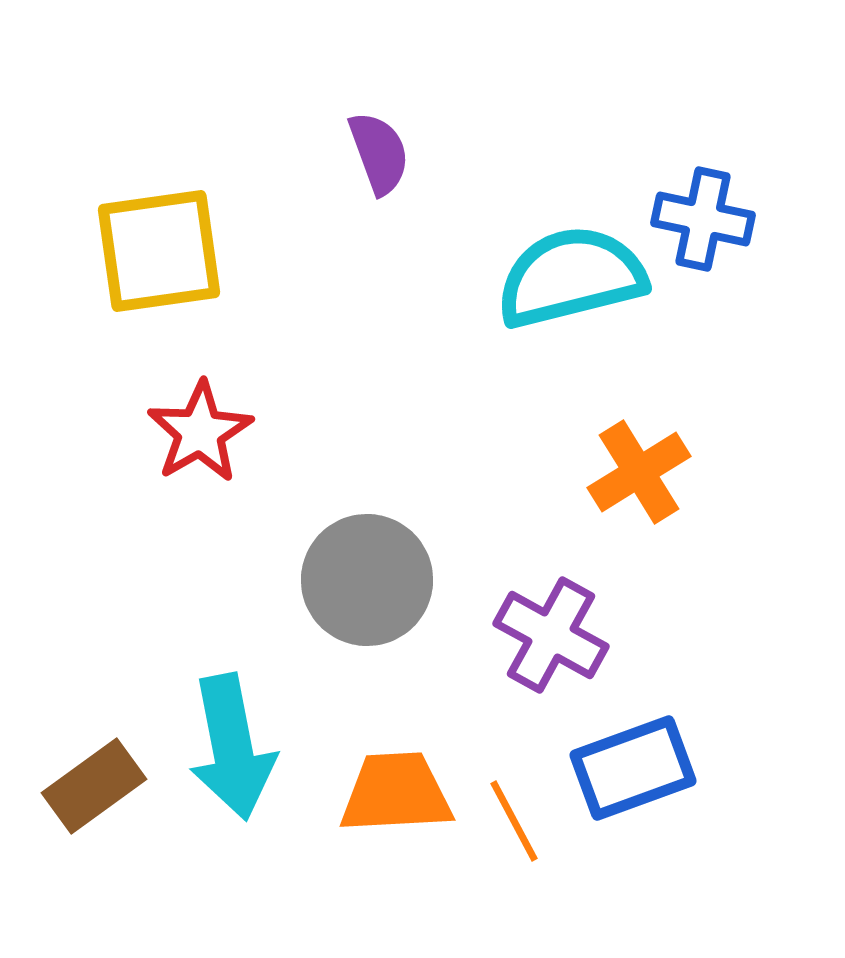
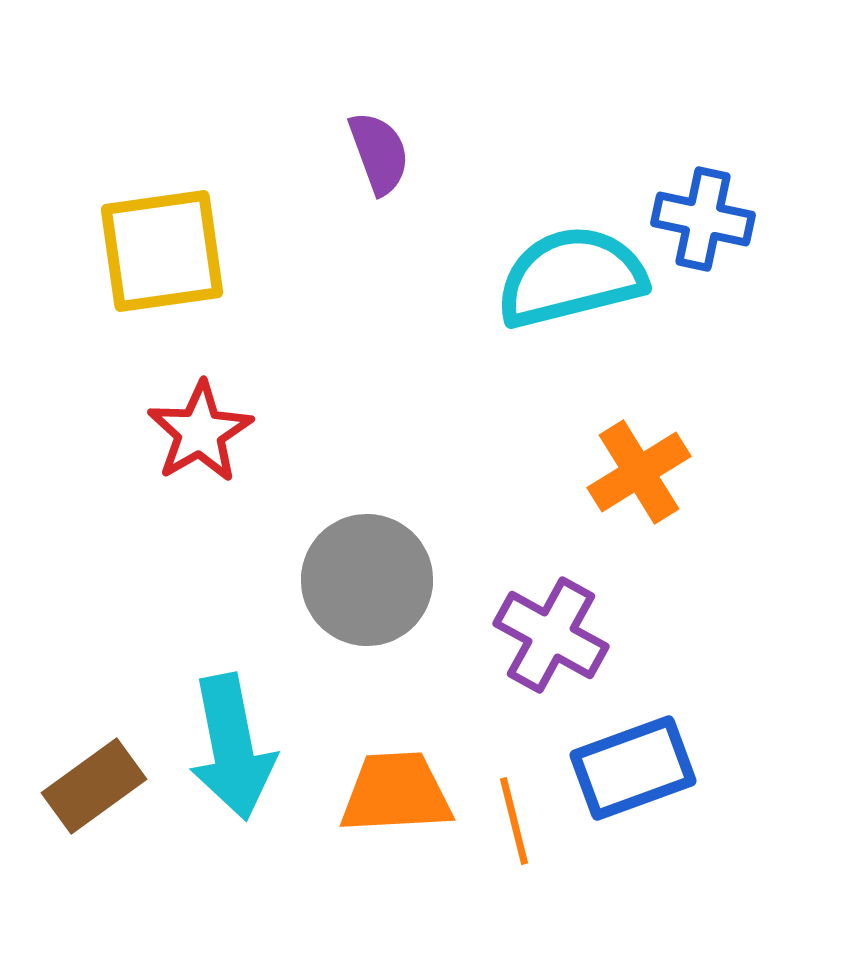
yellow square: moved 3 px right
orange line: rotated 14 degrees clockwise
